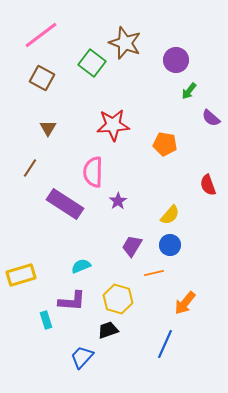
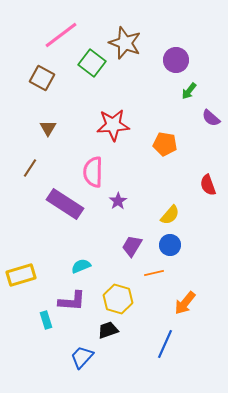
pink line: moved 20 px right
